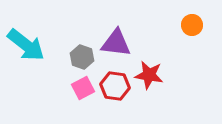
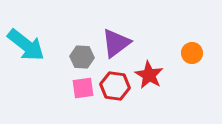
orange circle: moved 28 px down
purple triangle: rotated 44 degrees counterclockwise
gray hexagon: rotated 15 degrees counterclockwise
red star: rotated 20 degrees clockwise
pink square: rotated 20 degrees clockwise
